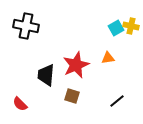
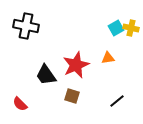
yellow cross: moved 2 px down
black trapezoid: rotated 40 degrees counterclockwise
